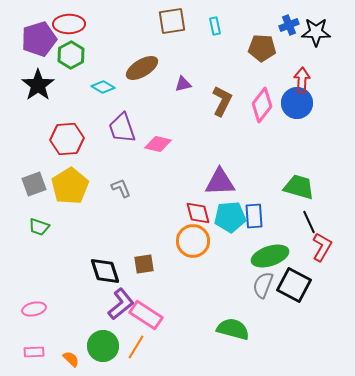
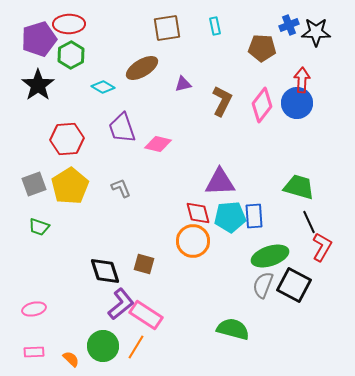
brown square at (172, 21): moved 5 px left, 7 px down
brown square at (144, 264): rotated 25 degrees clockwise
